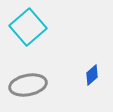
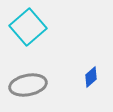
blue diamond: moved 1 px left, 2 px down
